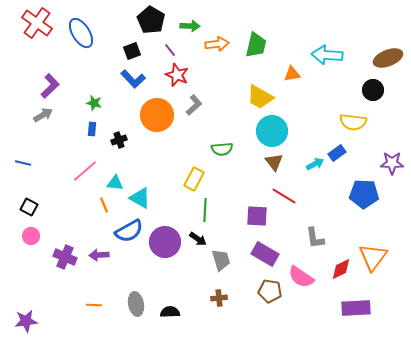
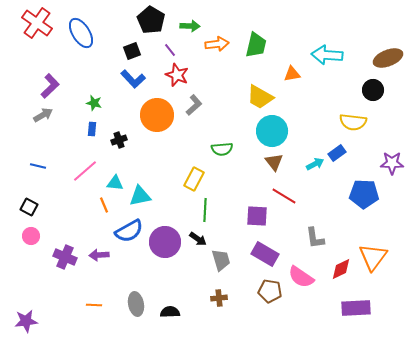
blue line at (23, 163): moved 15 px right, 3 px down
cyan triangle at (140, 198): moved 2 px up; rotated 40 degrees counterclockwise
